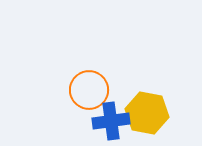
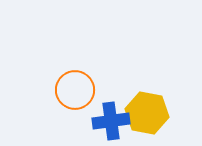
orange circle: moved 14 px left
